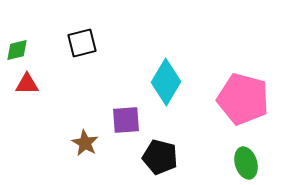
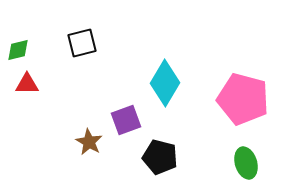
green diamond: moved 1 px right
cyan diamond: moved 1 px left, 1 px down
purple square: rotated 16 degrees counterclockwise
brown star: moved 4 px right, 1 px up
